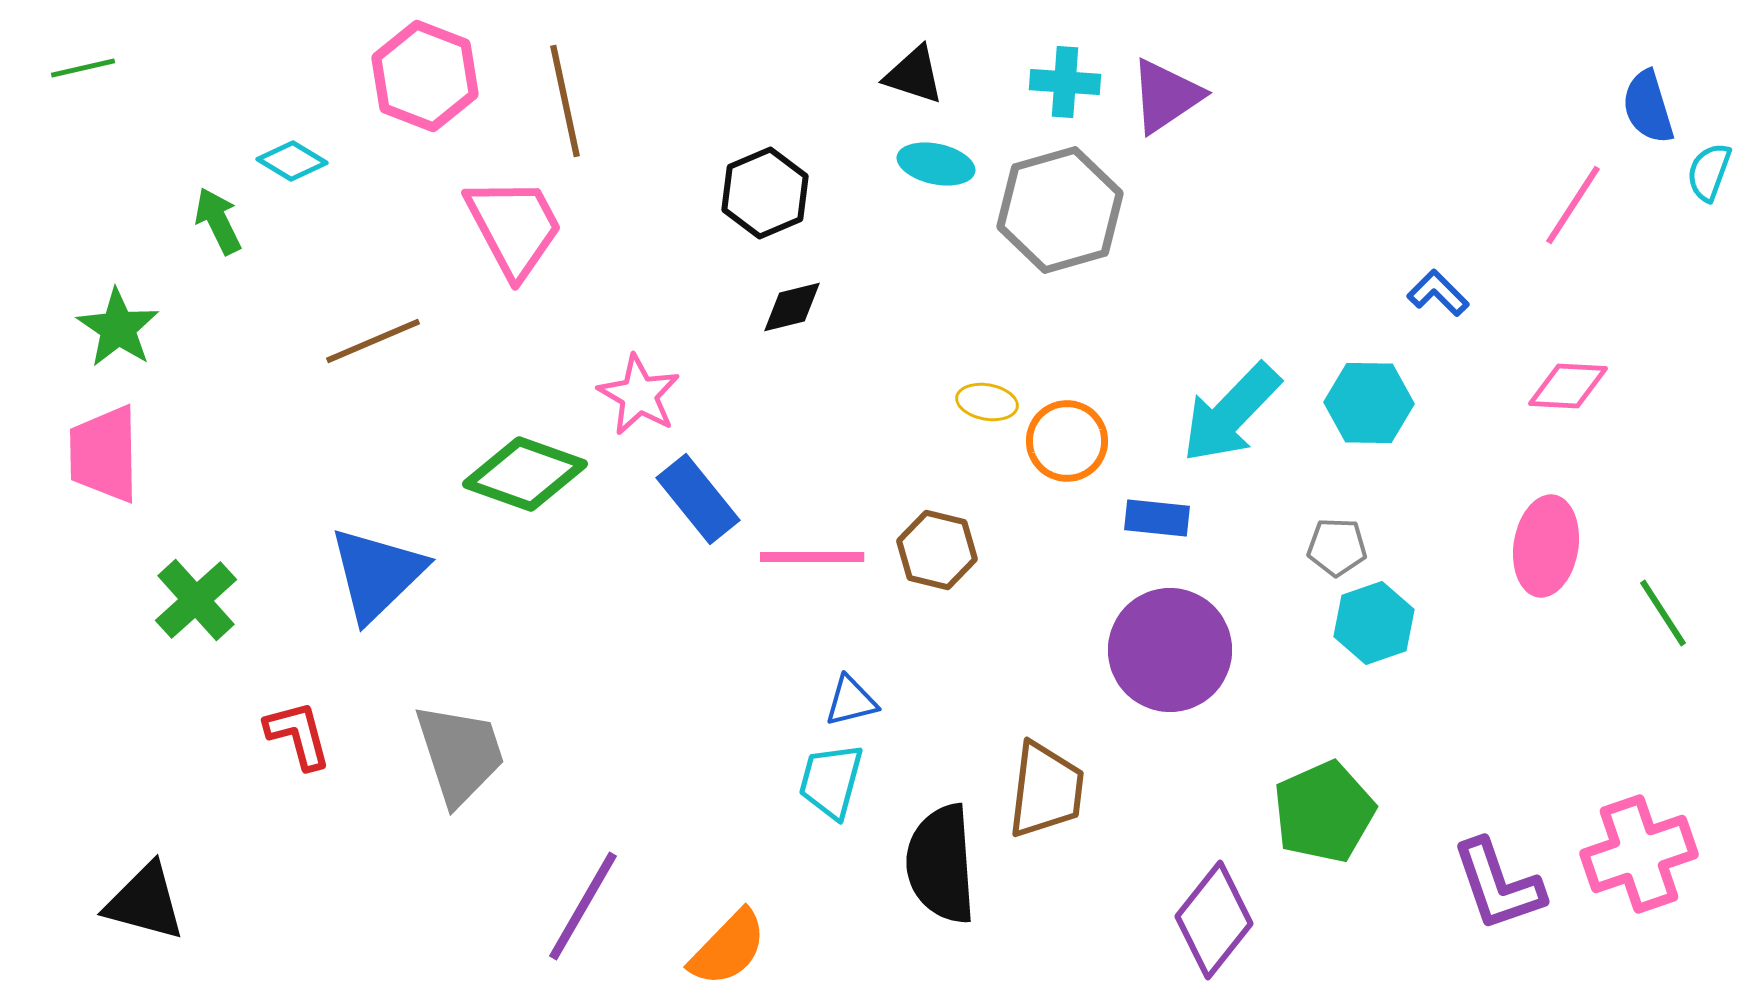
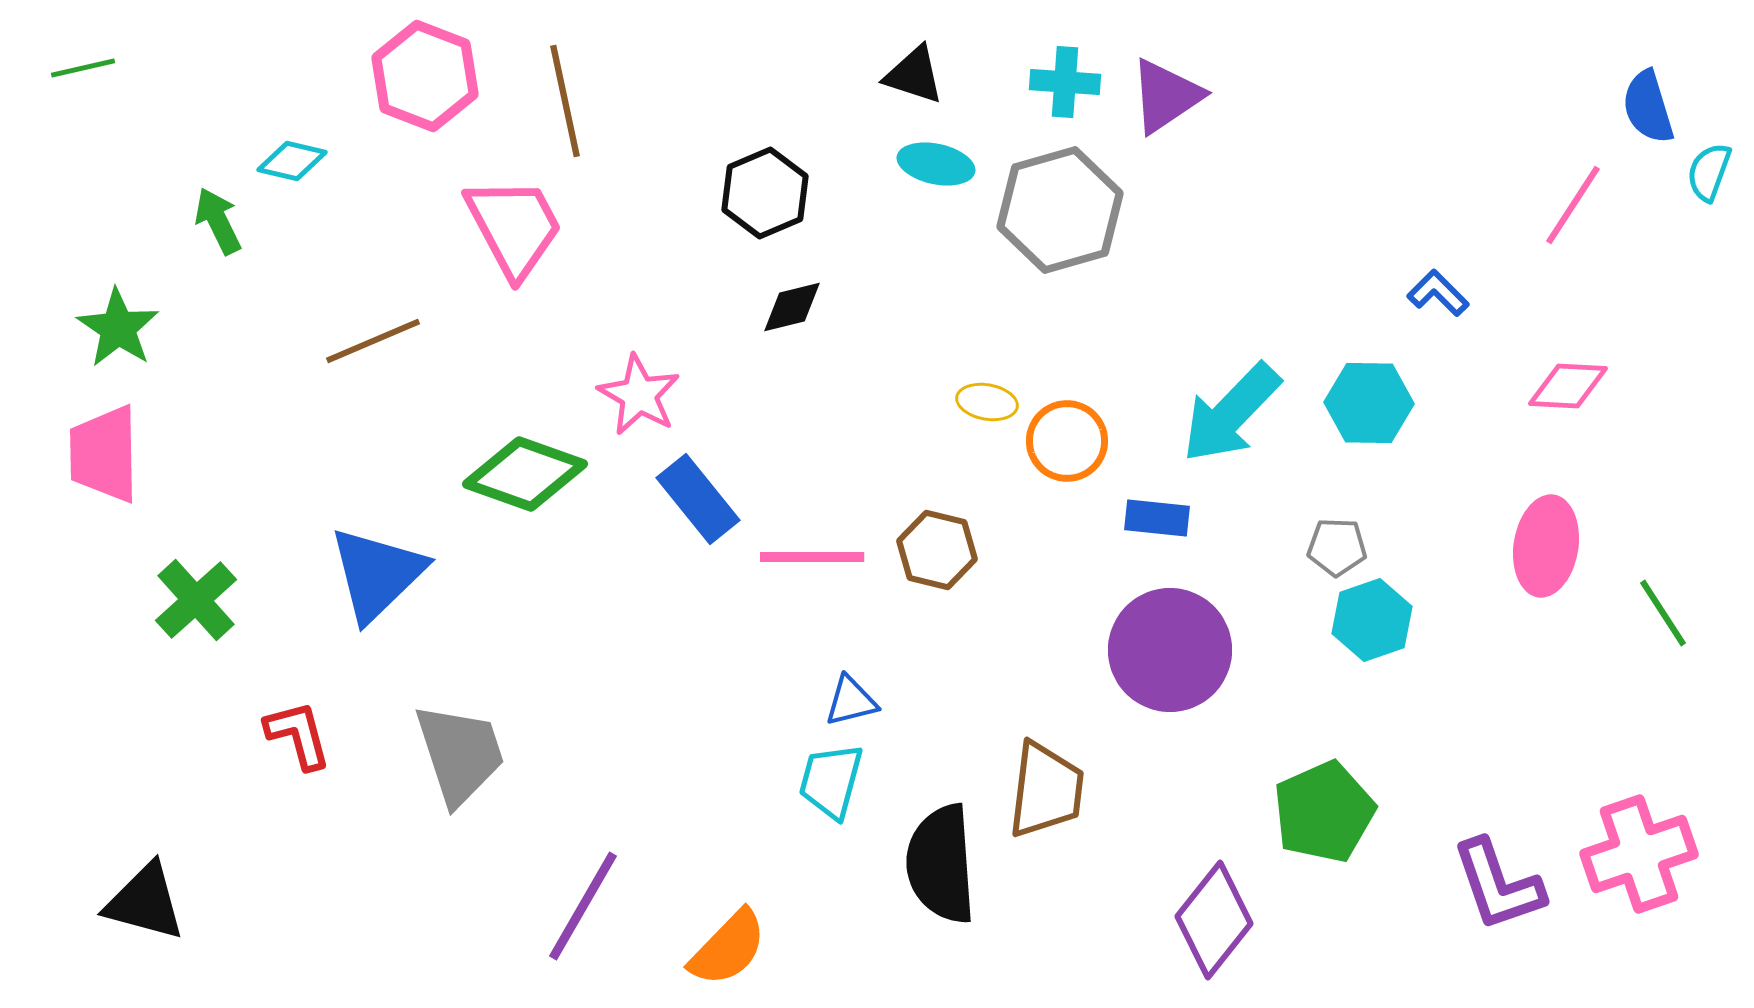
cyan diamond at (292, 161): rotated 18 degrees counterclockwise
cyan hexagon at (1374, 623): moved 2 px left, 3 px up
